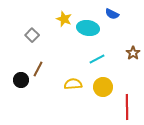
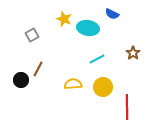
gray square: rotated 16 degrees clockwise
